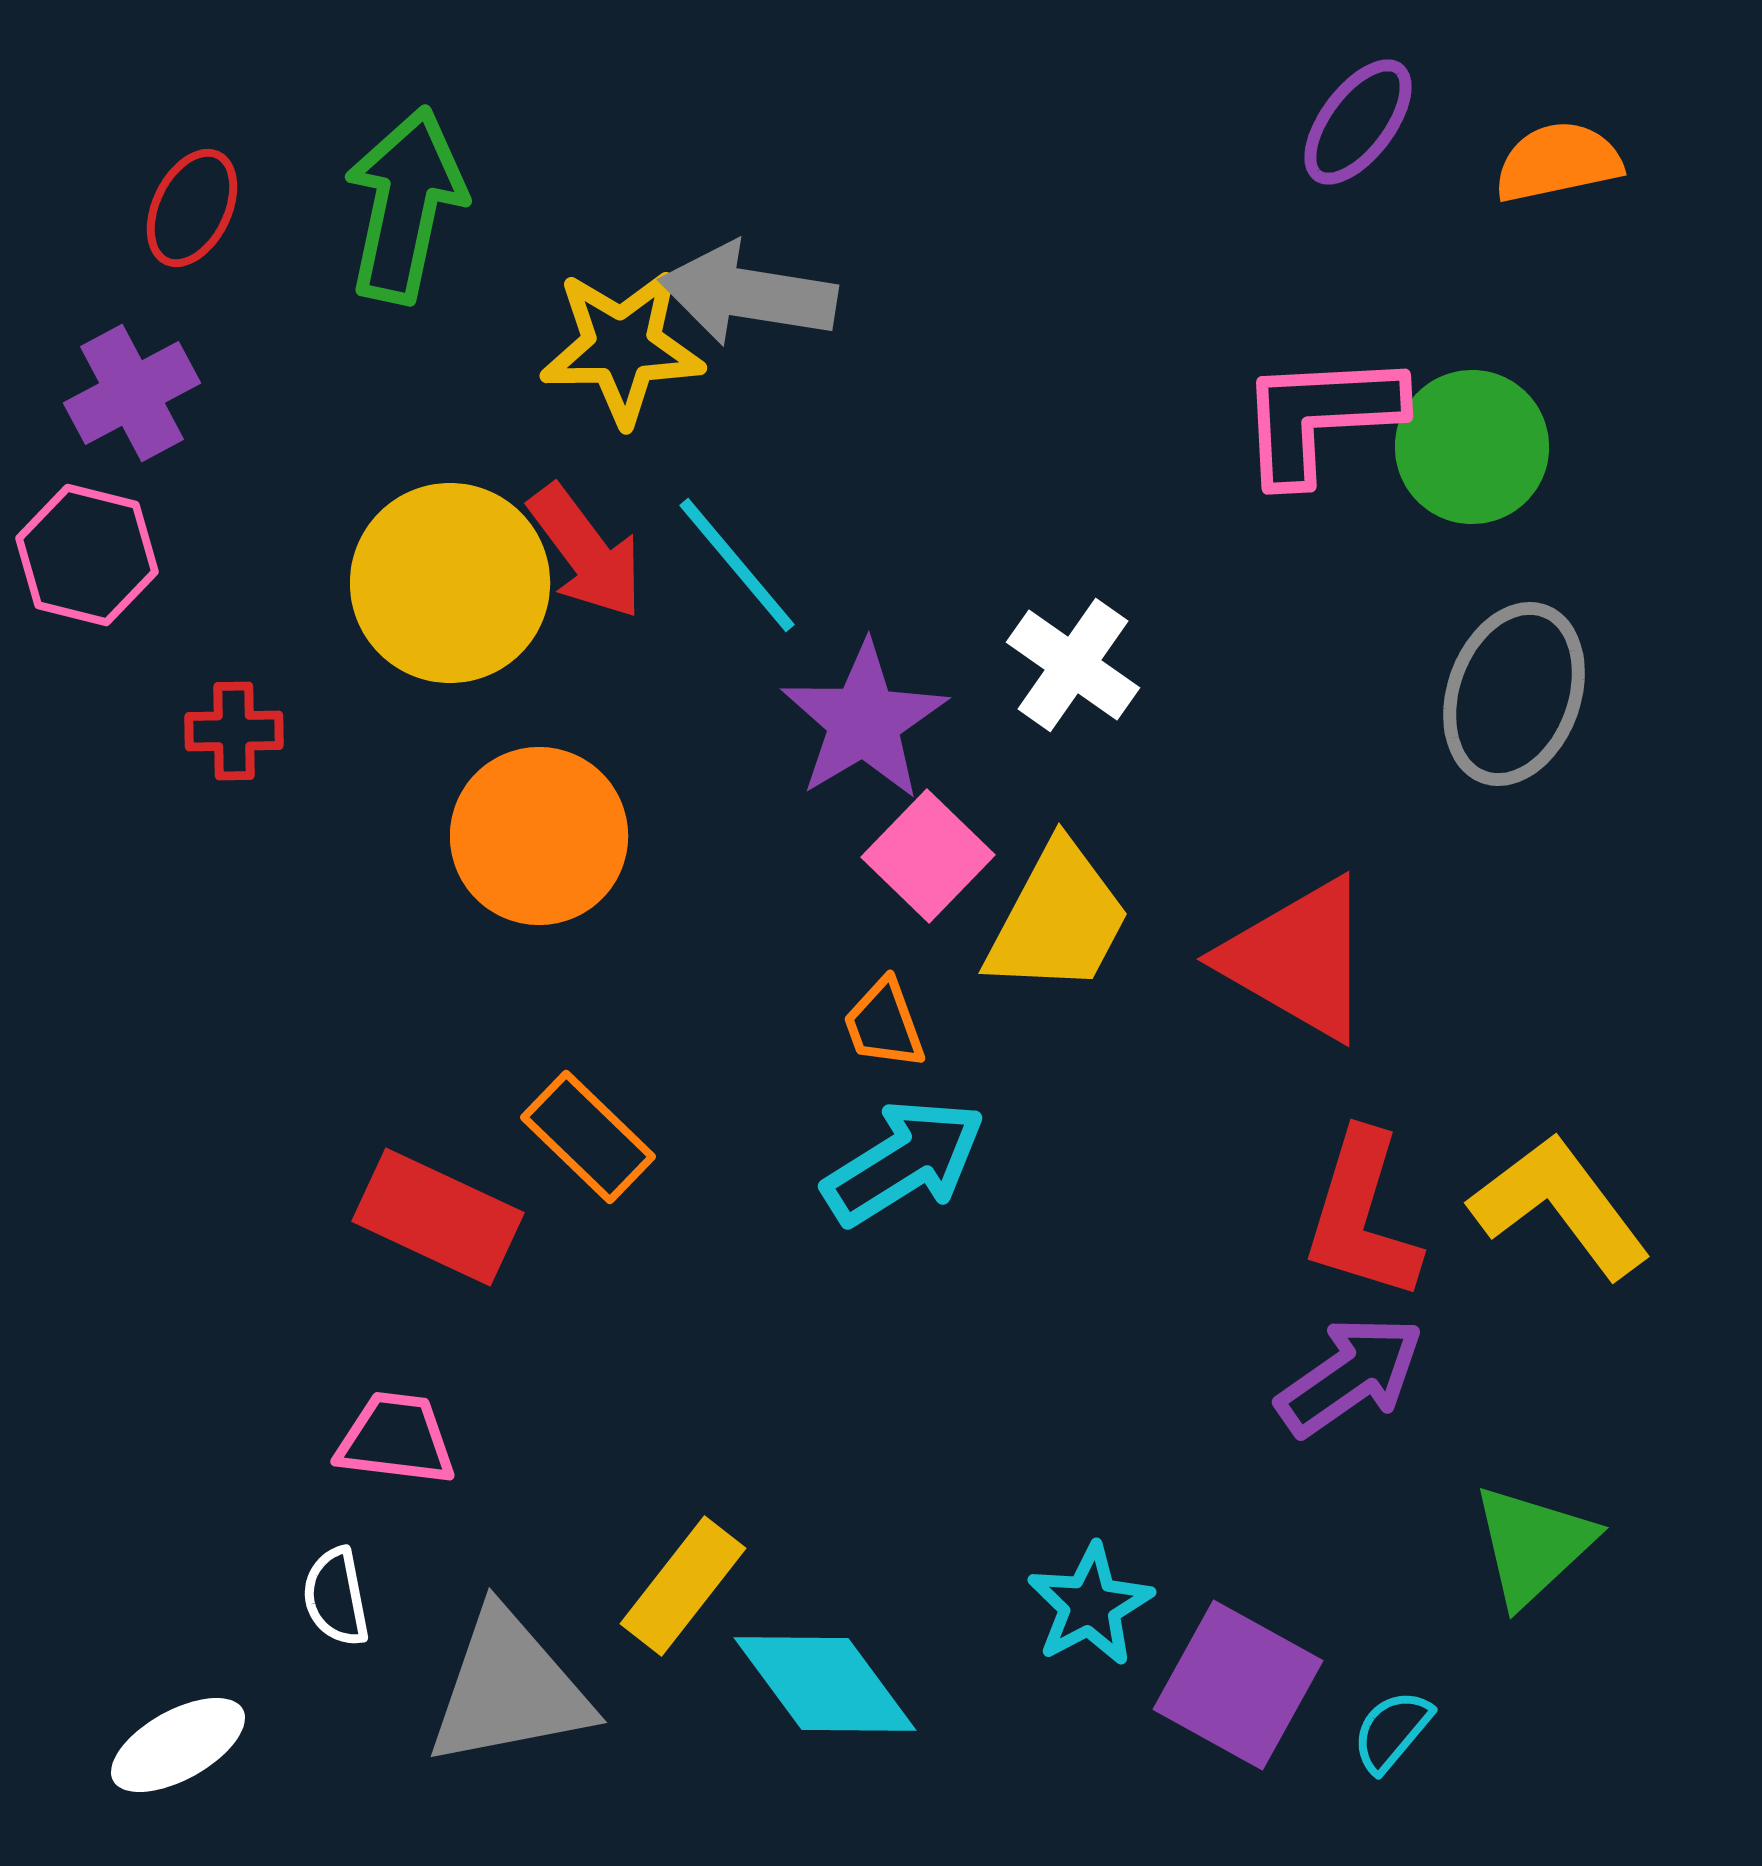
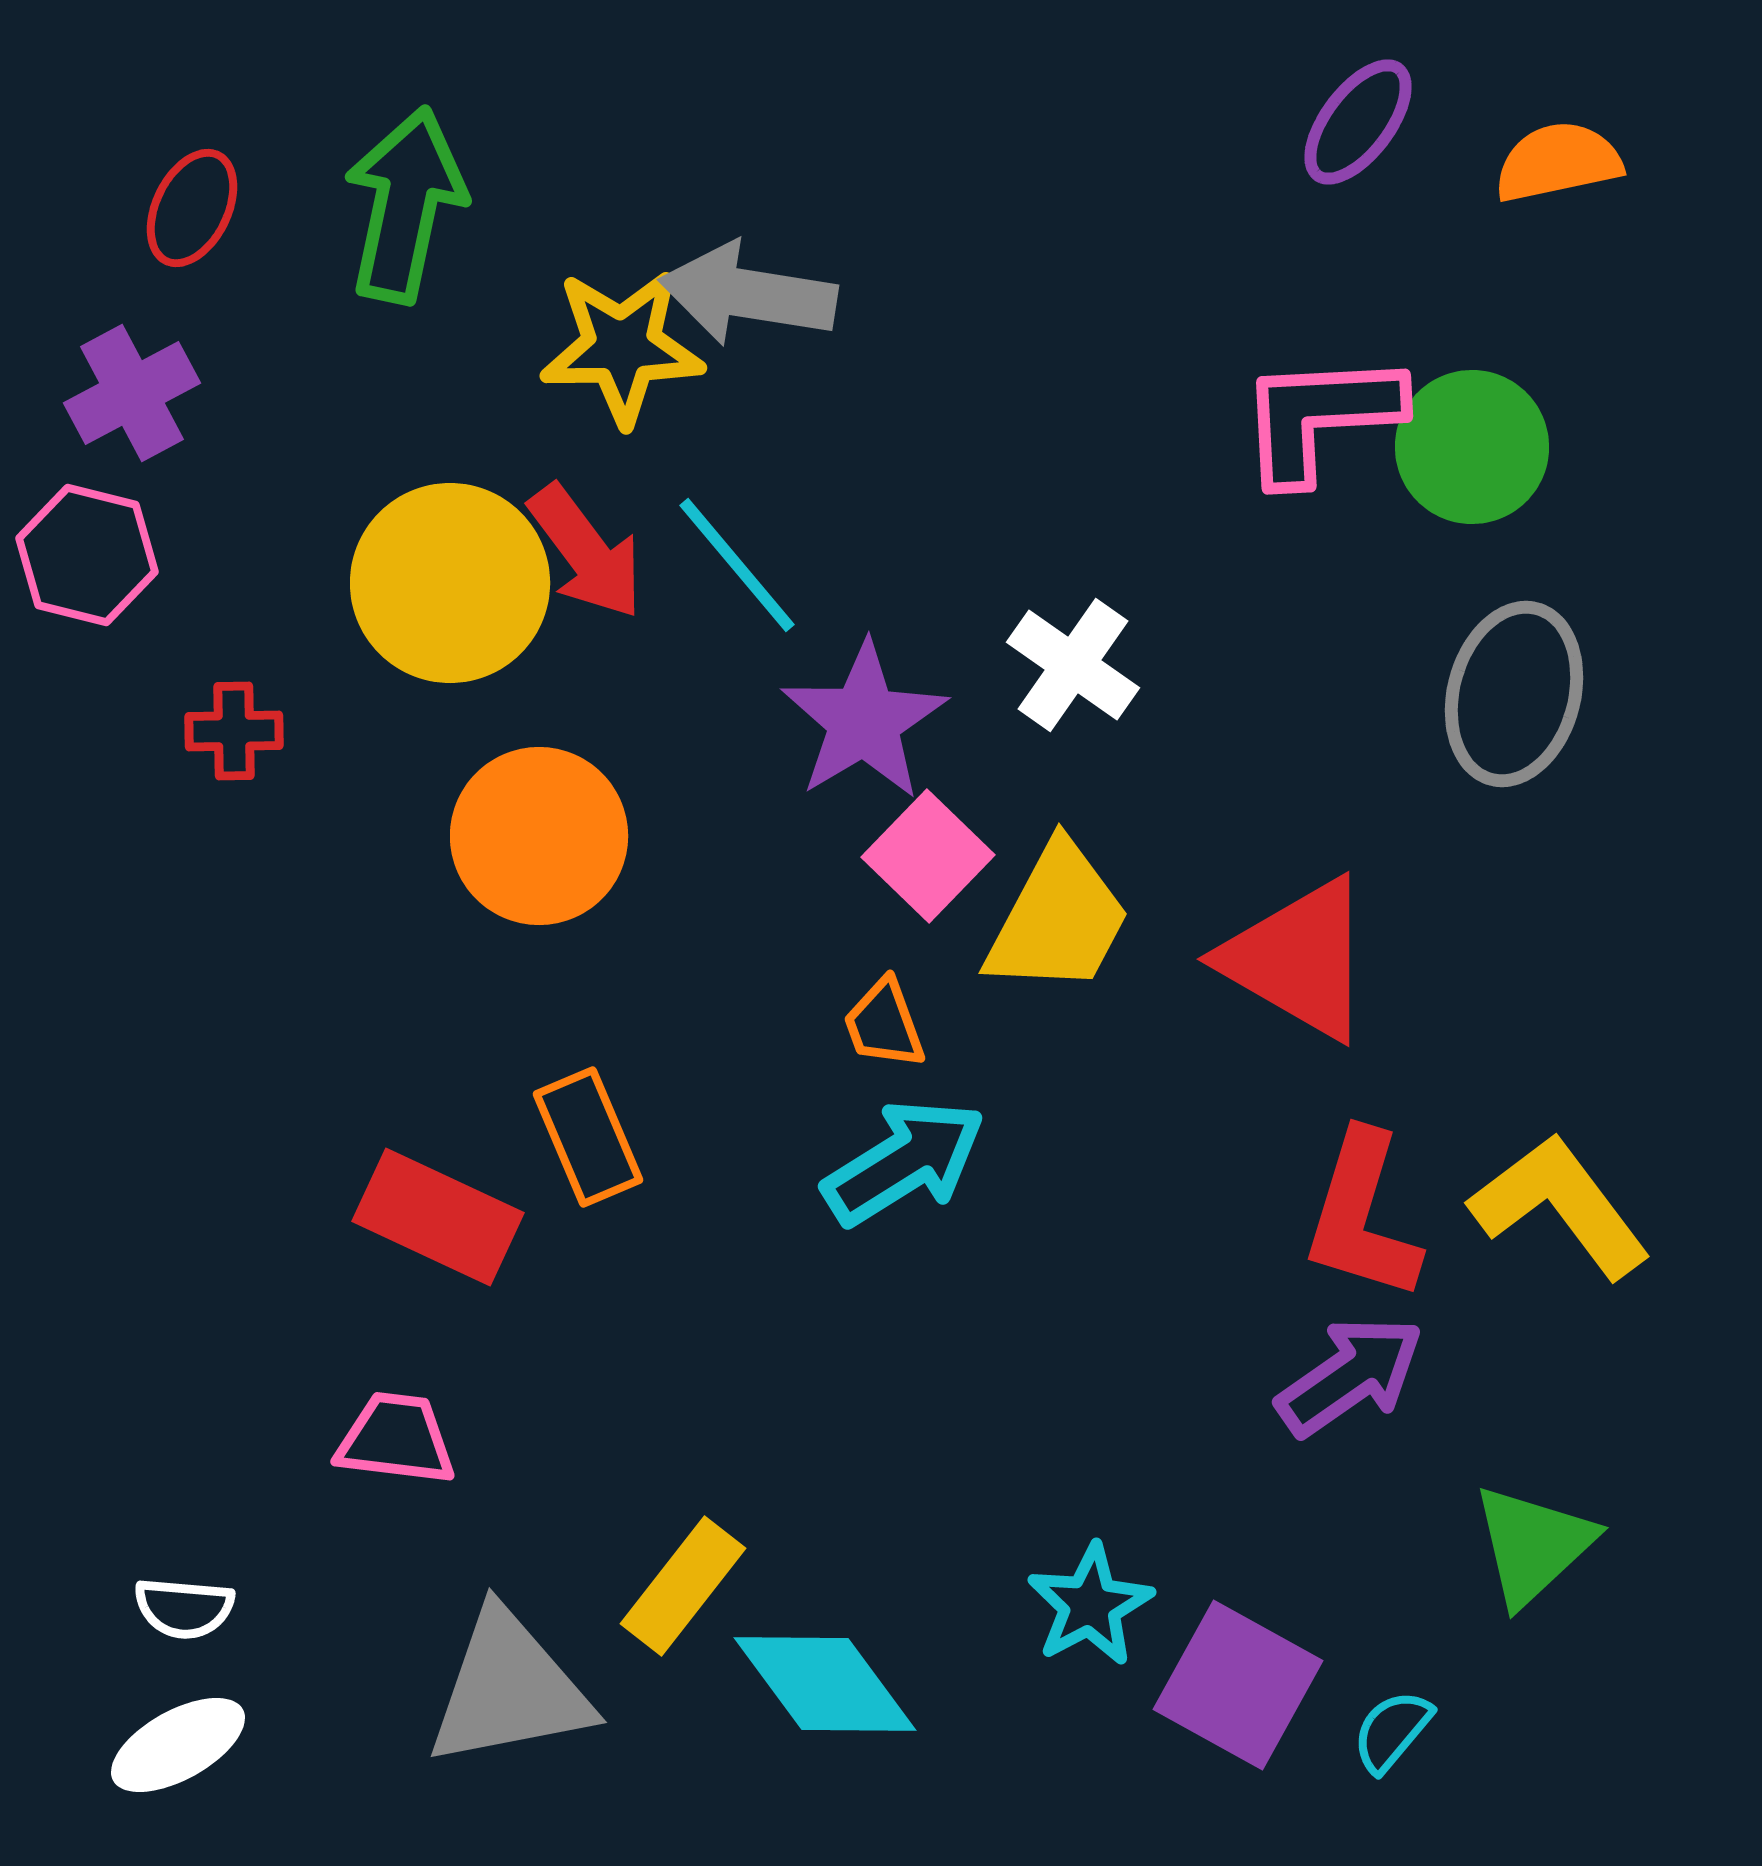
gray ellipse: rotated 5 degrees counterclockwise
orange rectangle: rotated 23 degrees clockwise
white semicircle: moved 152 px left, 11 px down; rotated 74 degrees counterclockwise
